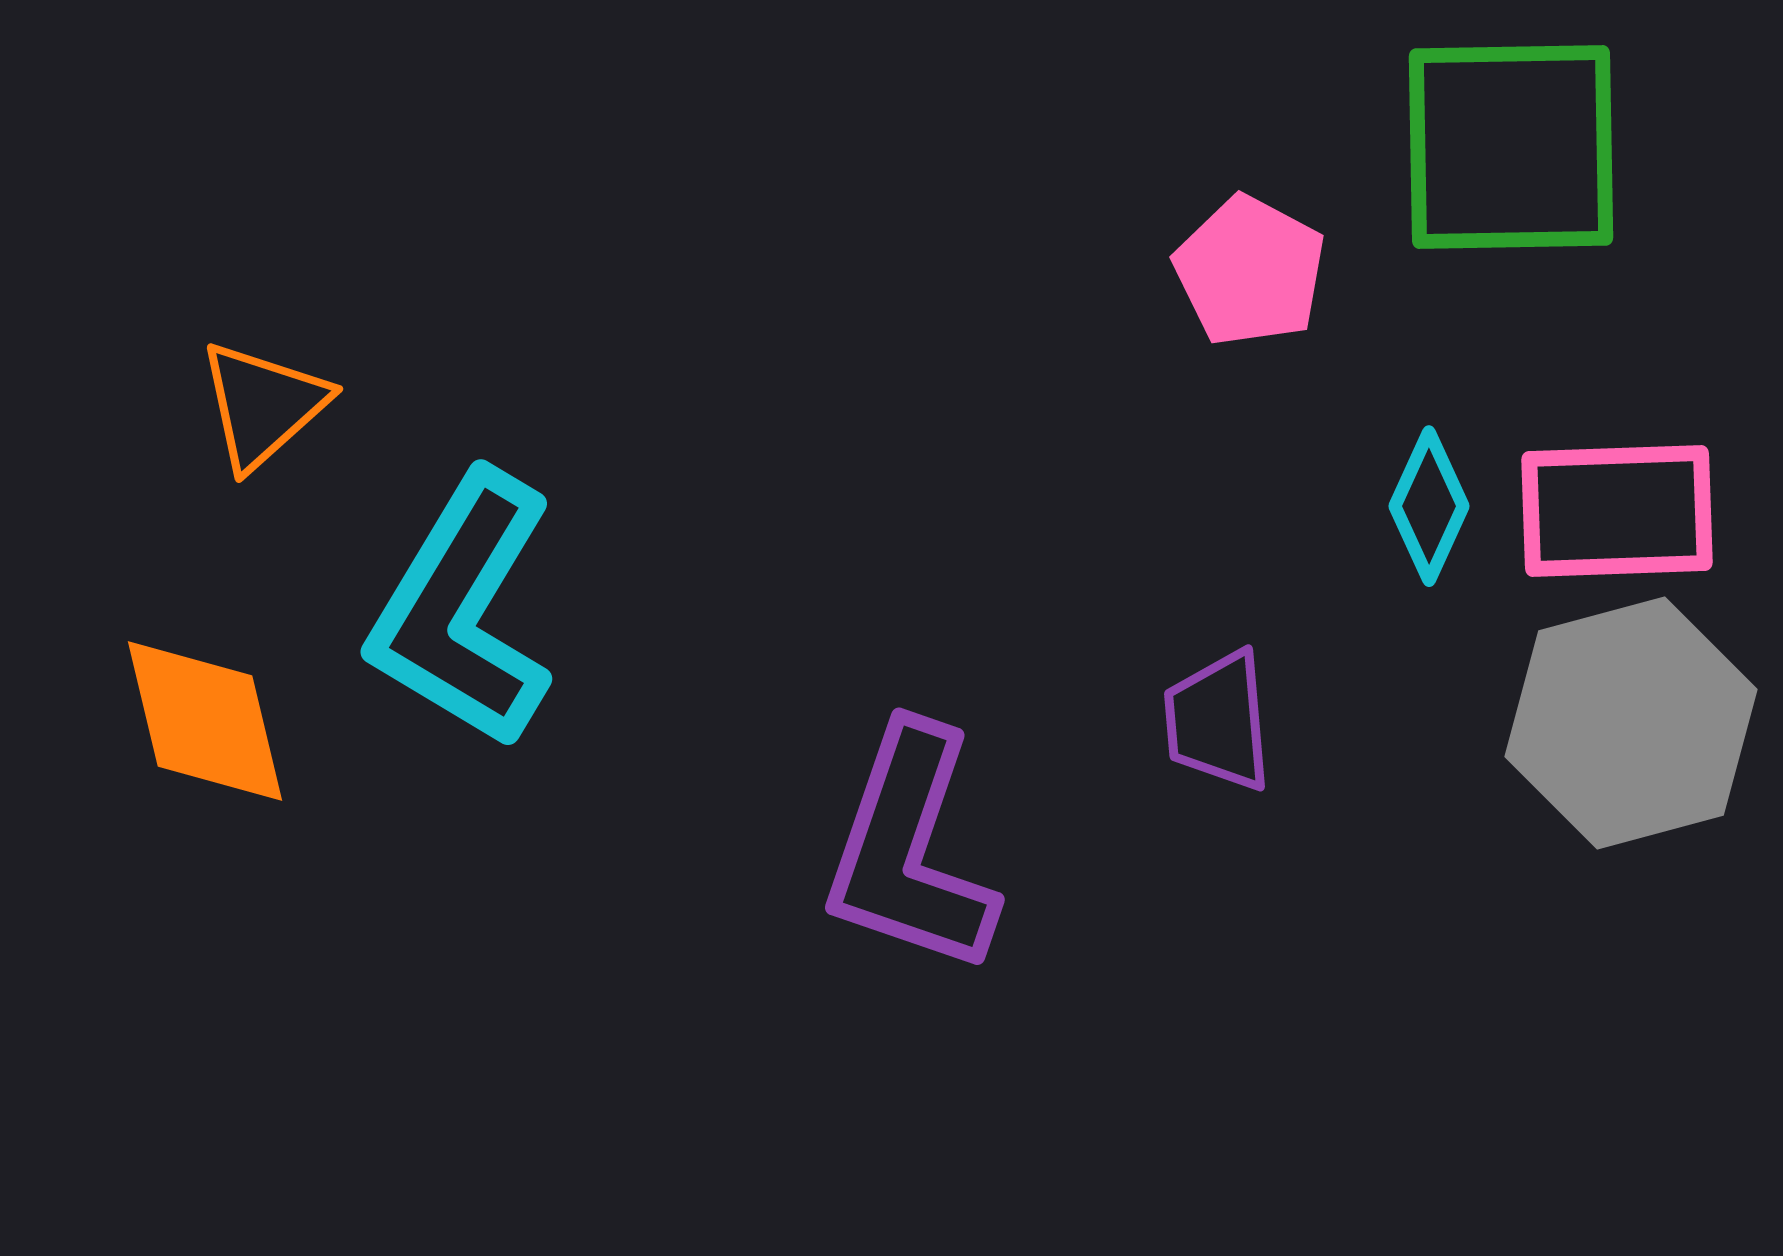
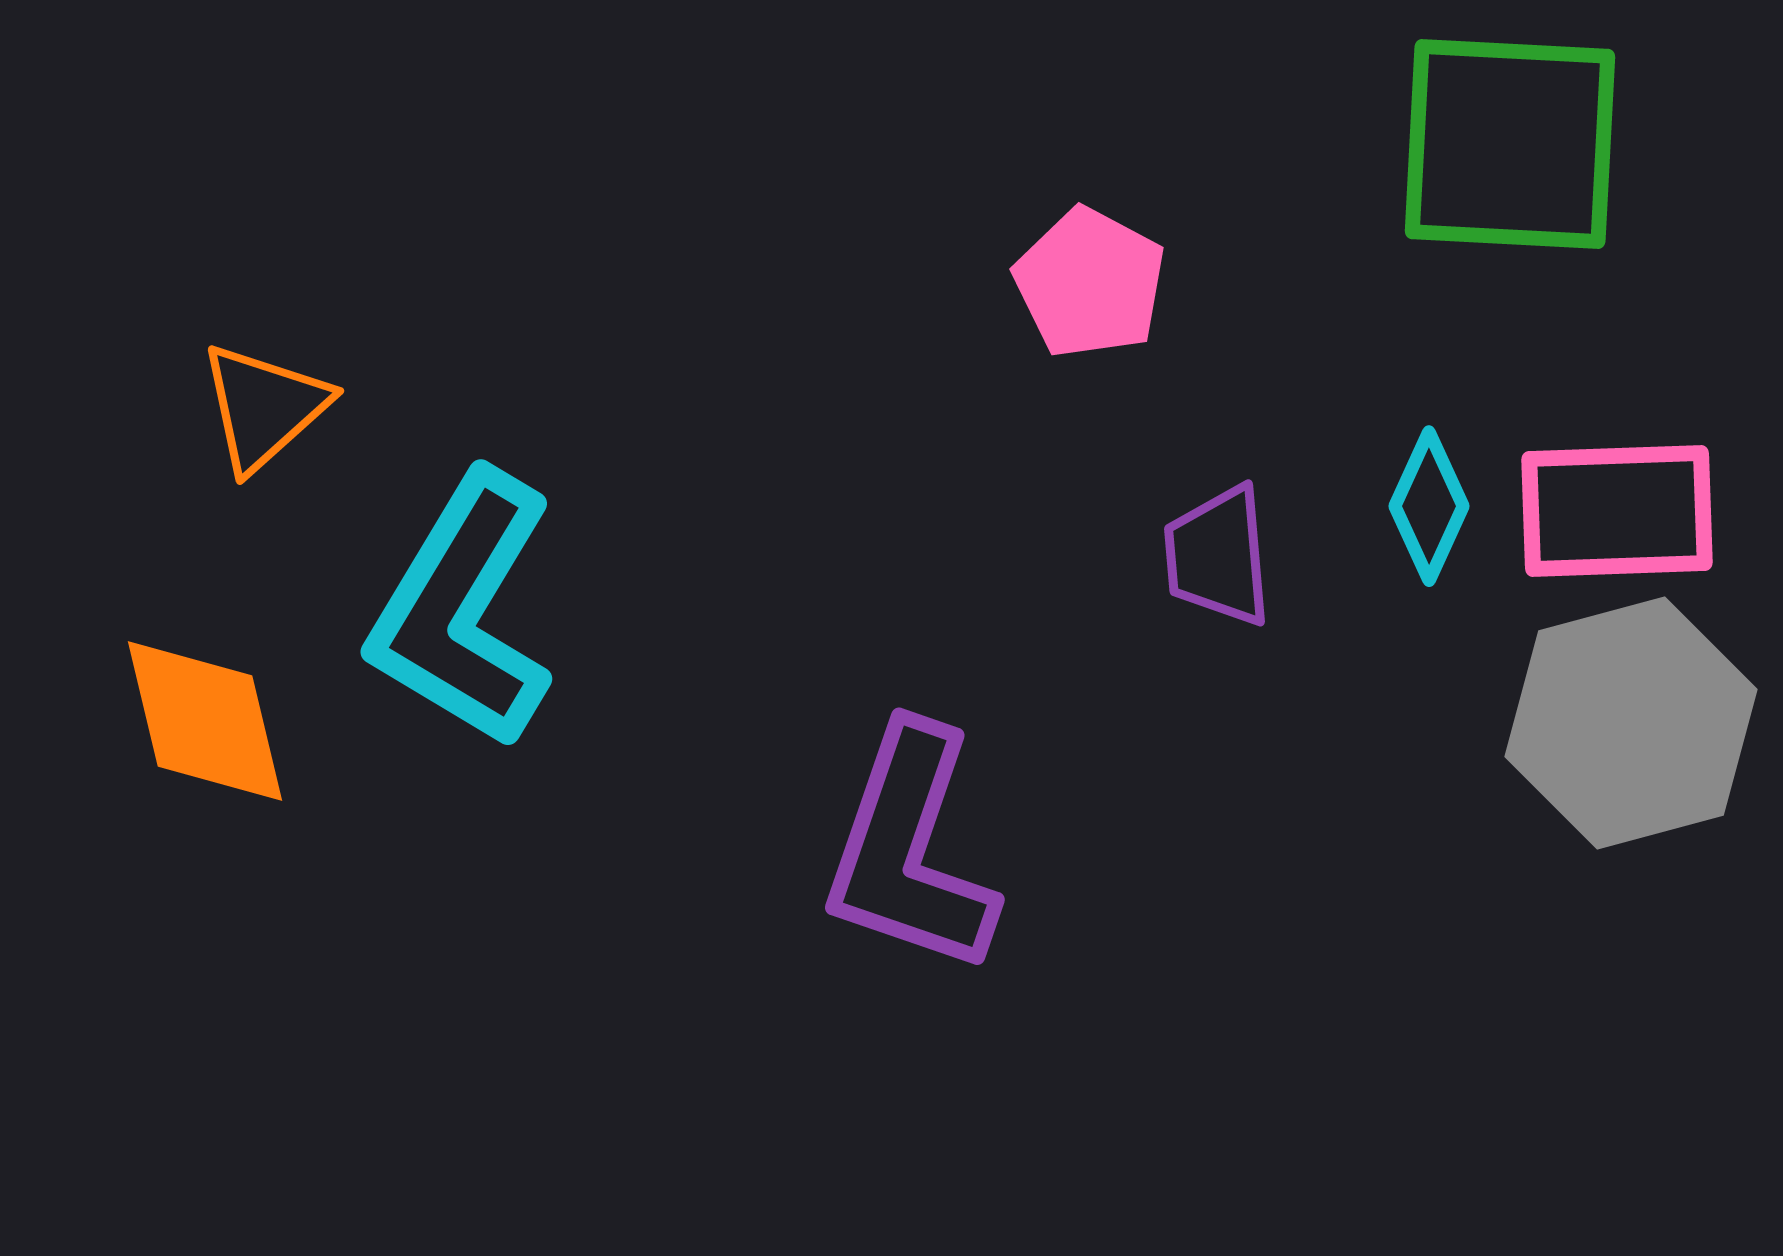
green square: moved 1 px left, 3 px up; rotated 4 degrees clockwise
pink pentagon: moved 160 px left, 12 px down
orange triangle: moved 1 px right, 2 px down
purple trapezoid: moved 165 px up
